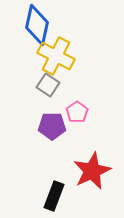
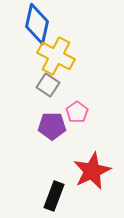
blue diamond: moved 1 px up
